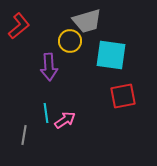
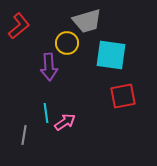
yellow circle: moved 3 px left, 2 px down
pink arrow: moved 2 px down
